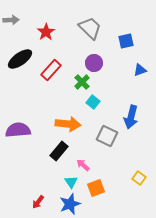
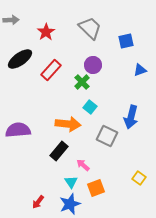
purple circle: moved 1 px left, 2 px down
cyan square: moved 3 px left, 5 px down
